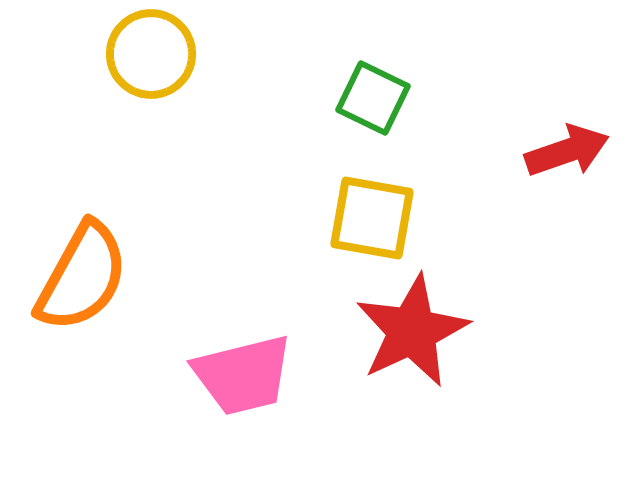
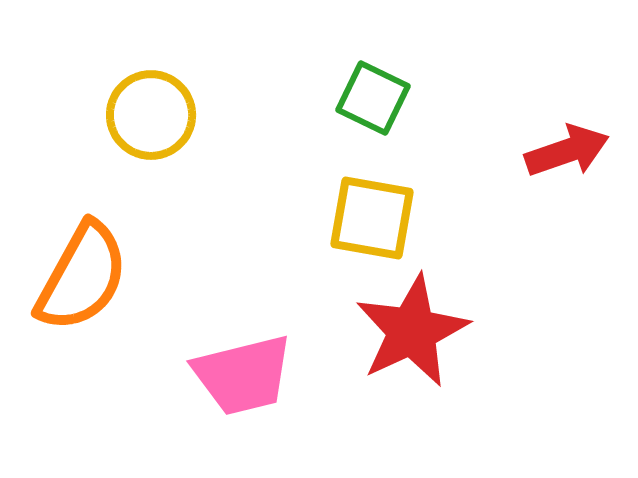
yellow circle: moved 61 px down
